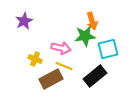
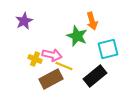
green star: moved 8 px left; rotated 30 degrees clockwise
pink arrow: moved 9 px left, 7 px down
